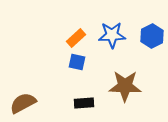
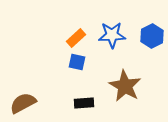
brown star: rotated 28 degrees clockwise
